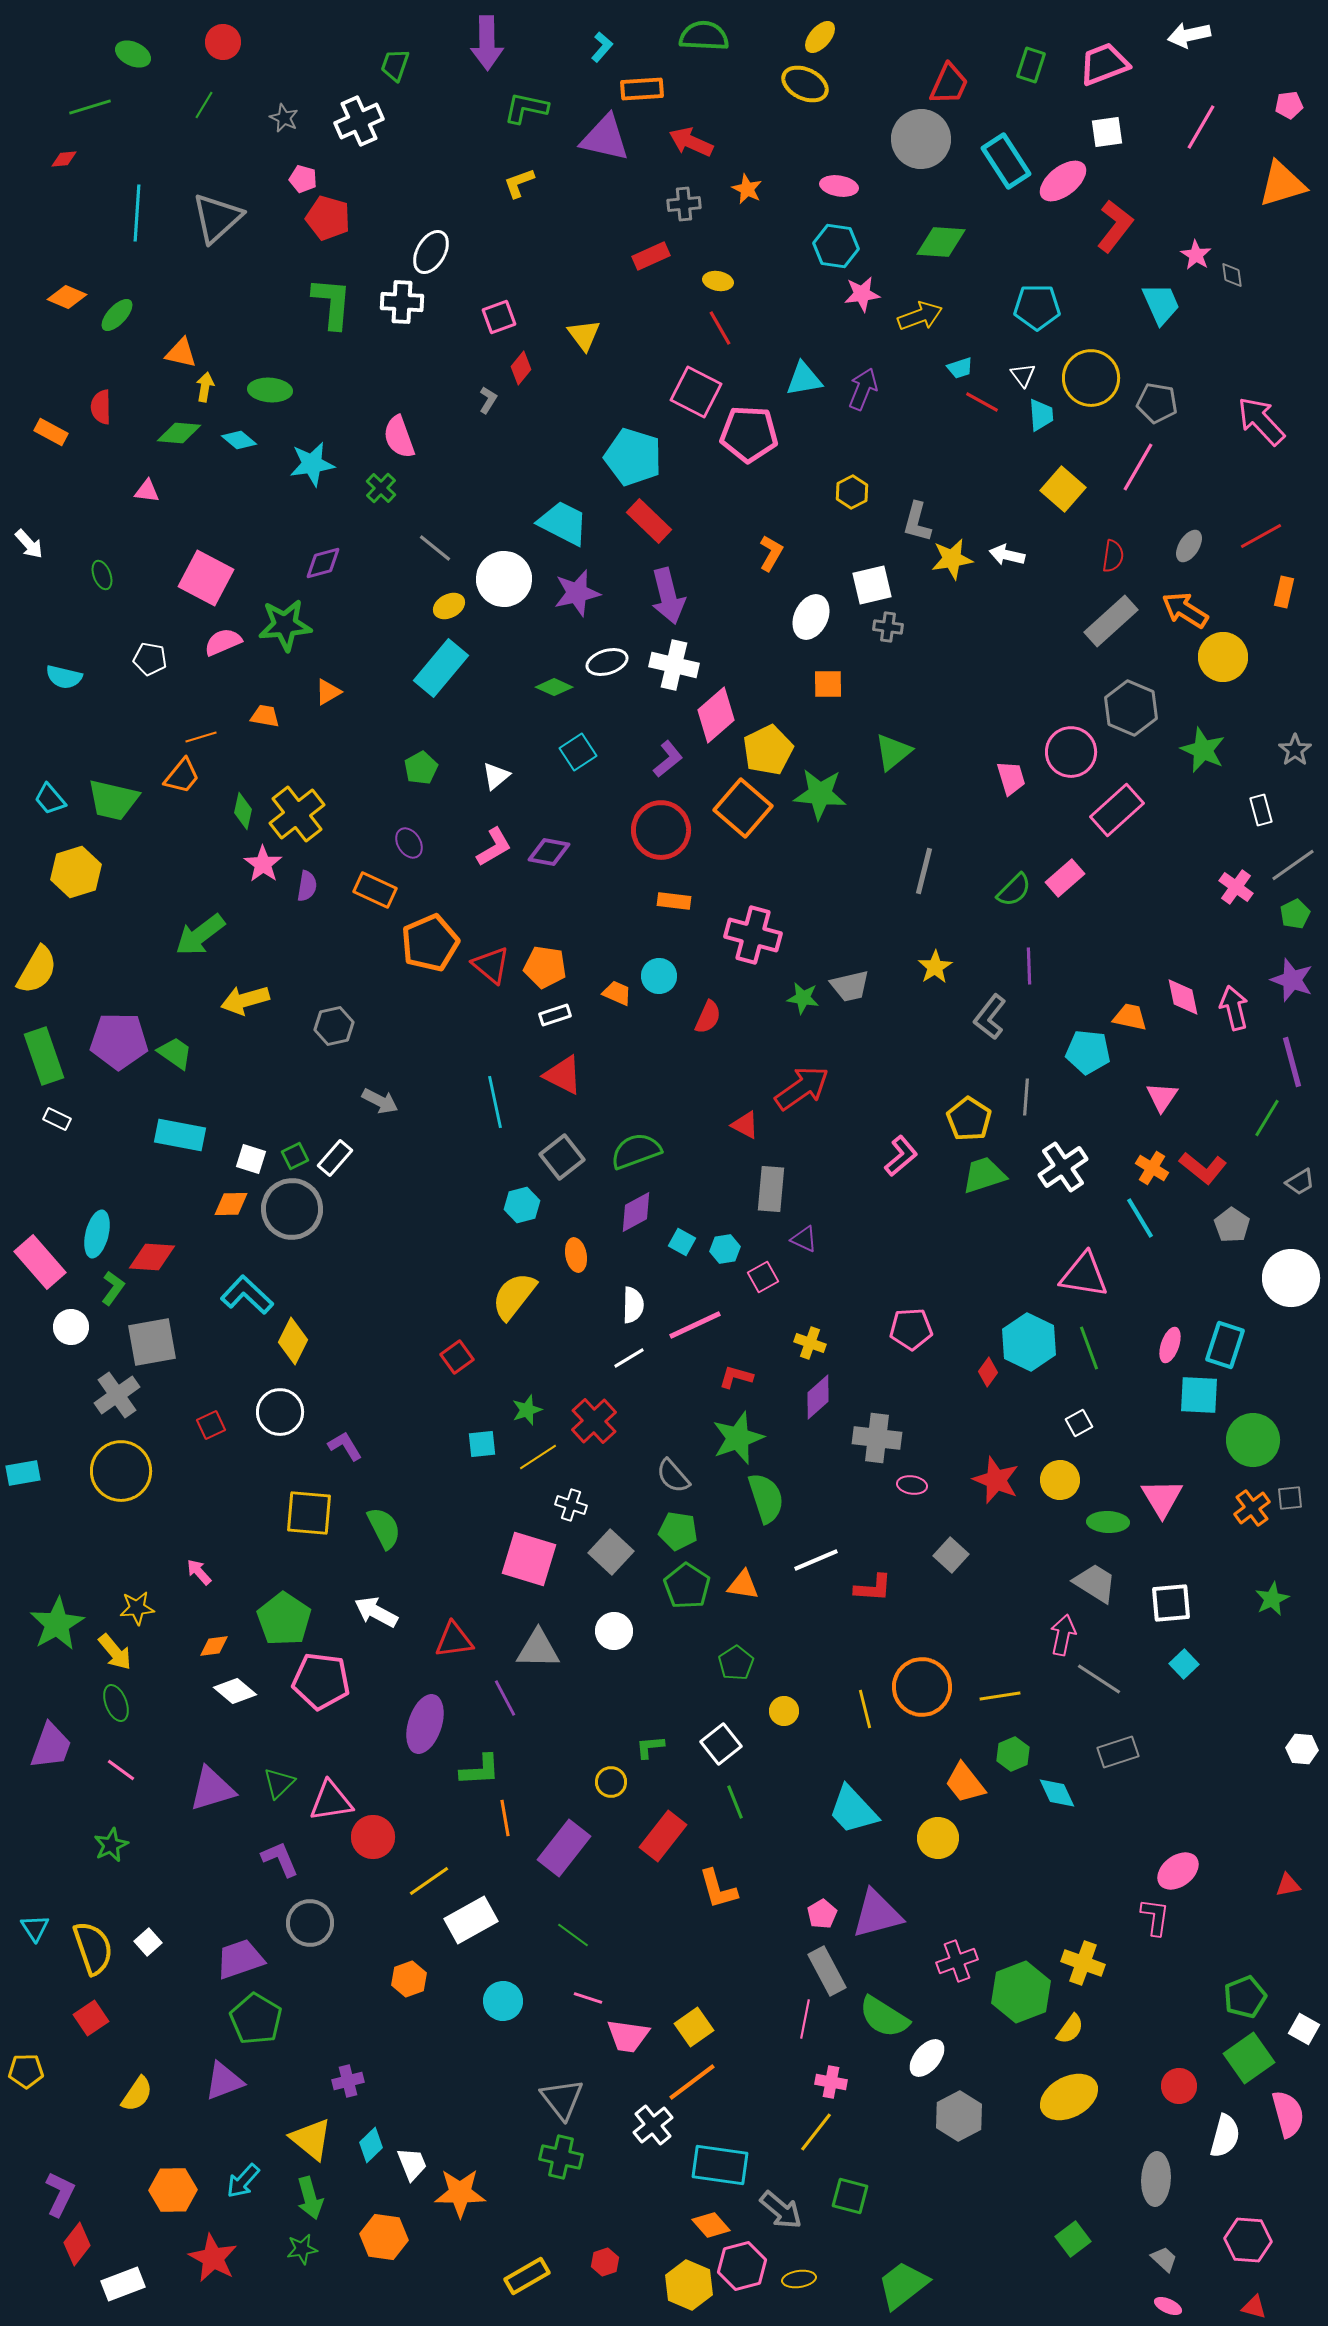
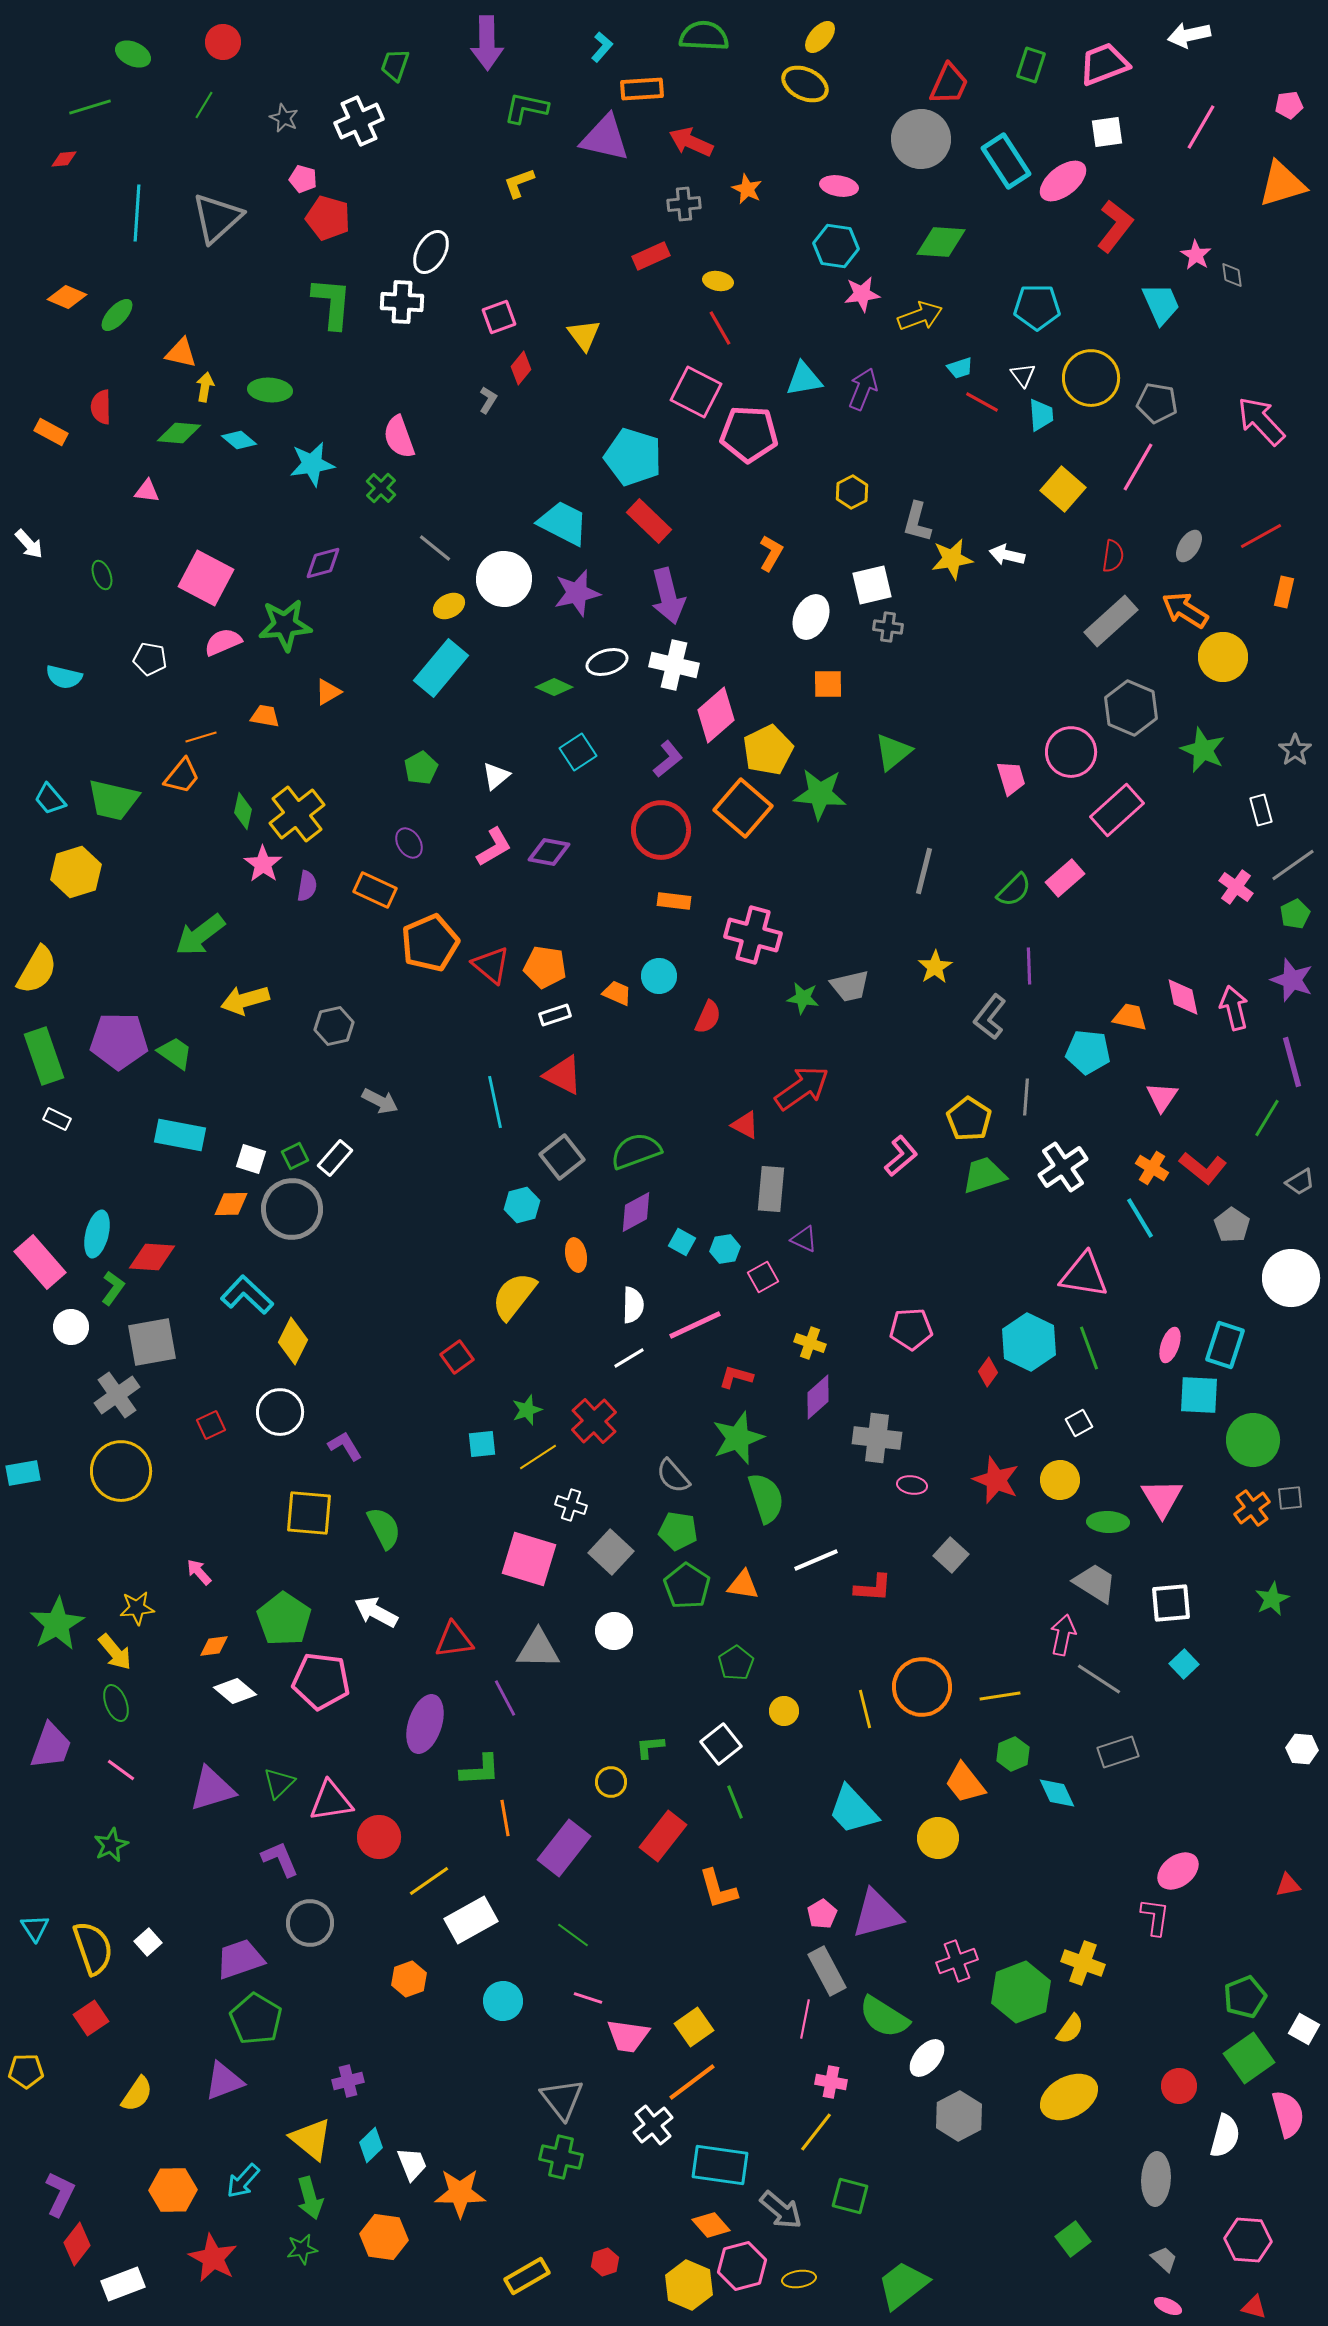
red circle at (373, 1837): moved 6 px right
